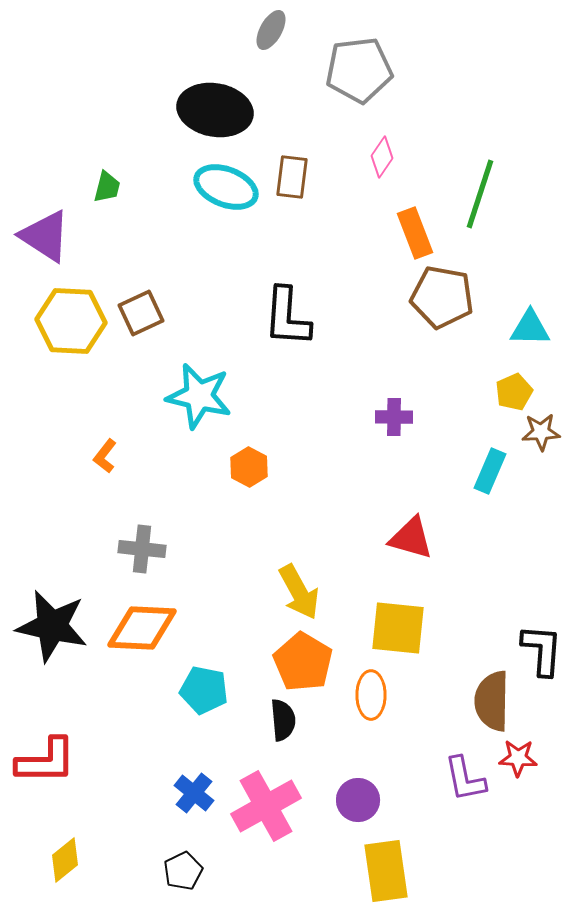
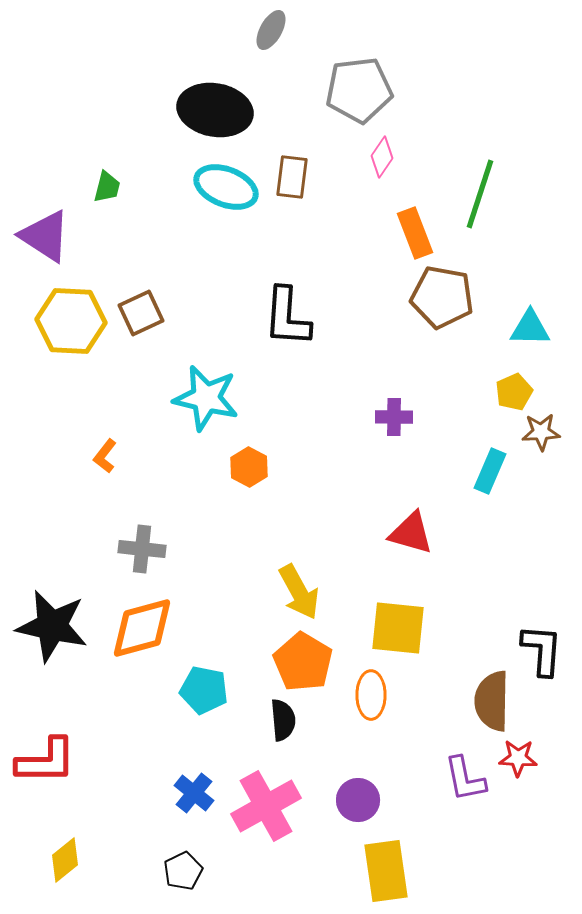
gray pentagon at (359, 70): moved 20 px down
cyan star at (199, 396): moved 7 px right, 2 px down
red triangle at (411, 538): moved 5 px up
orange diamond at (142, 628): rotated 18 degrees counterclockwise
